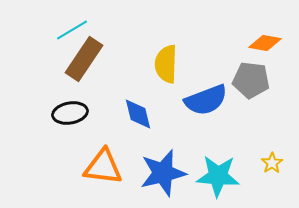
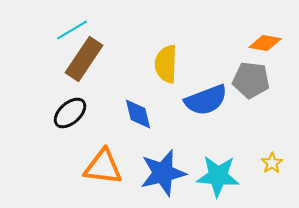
black ellipse: rotated 32 degrees counterclockwise
